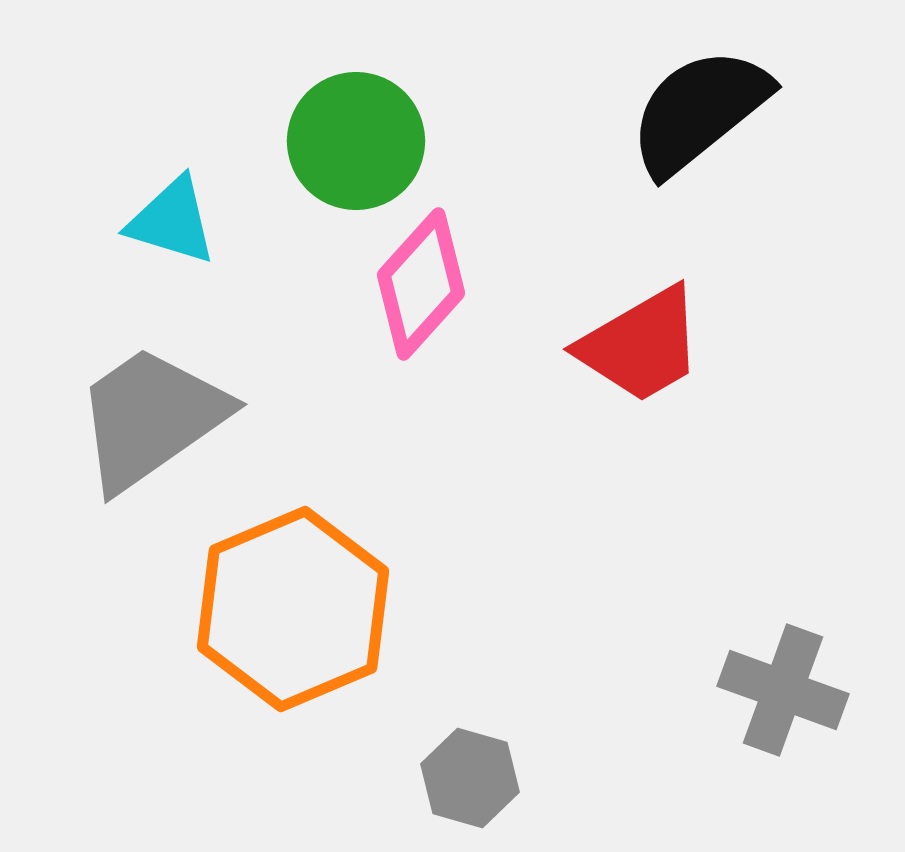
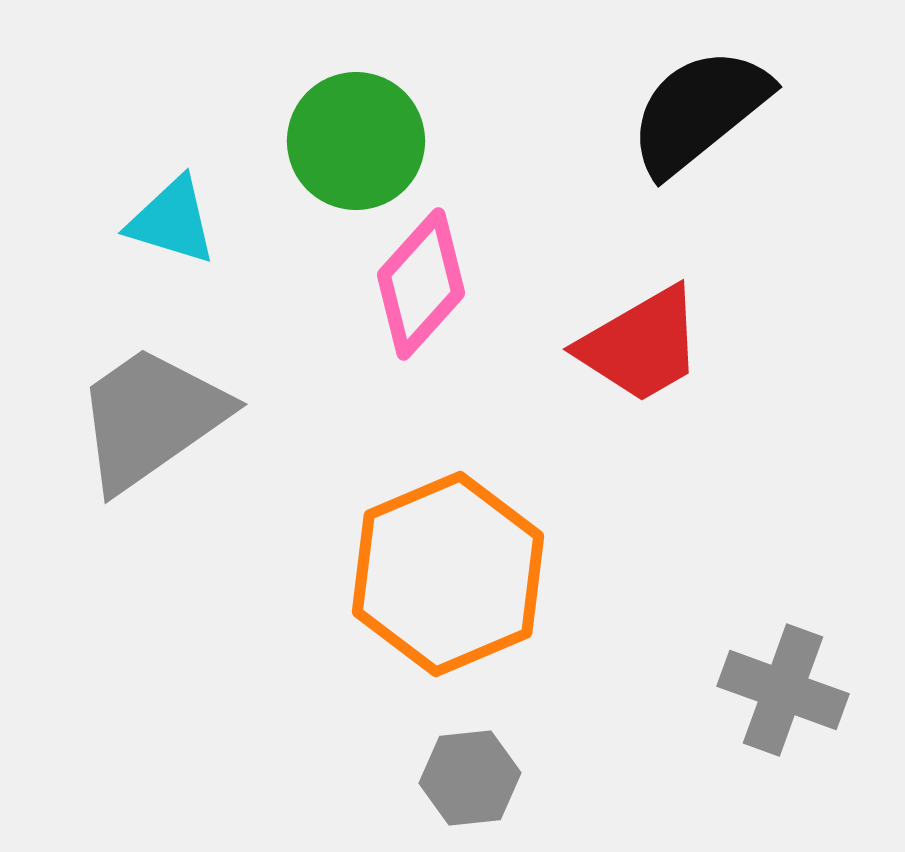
orange hexagon: moved 155 px right, 35 px up
gray hexagon: rotated 22 degrees counterclockwise
